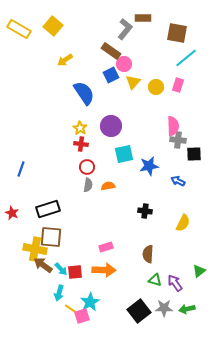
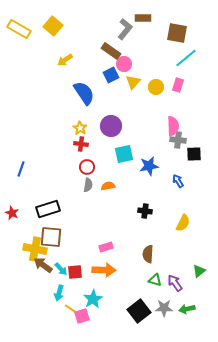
blue arrow at (178, 181): rotated 32 degrees clockwise
cyan star at (90, 302): moved 3 px right, 3 px up
